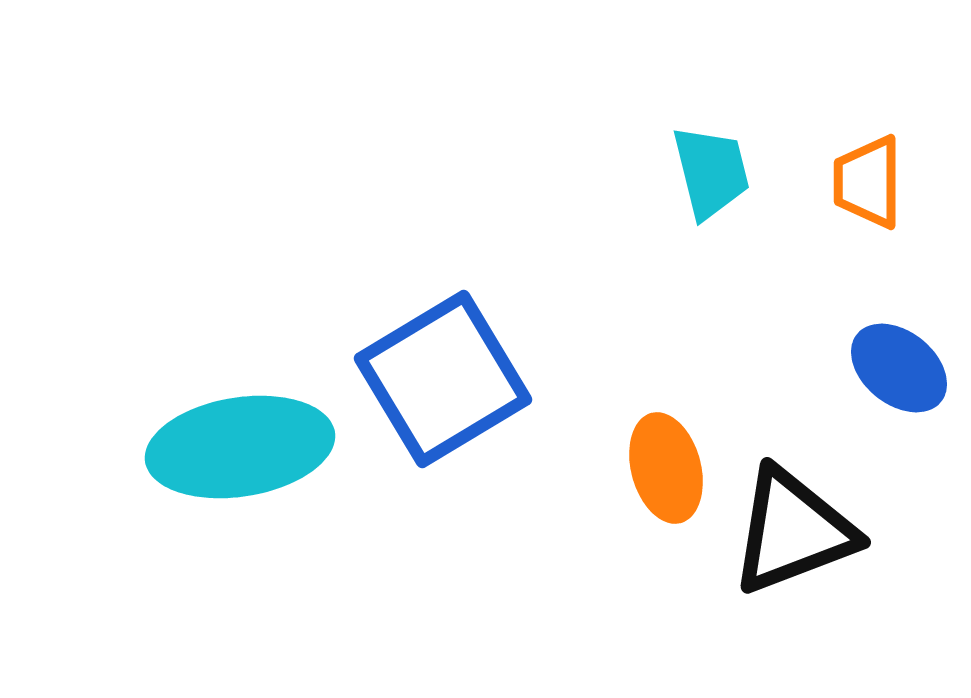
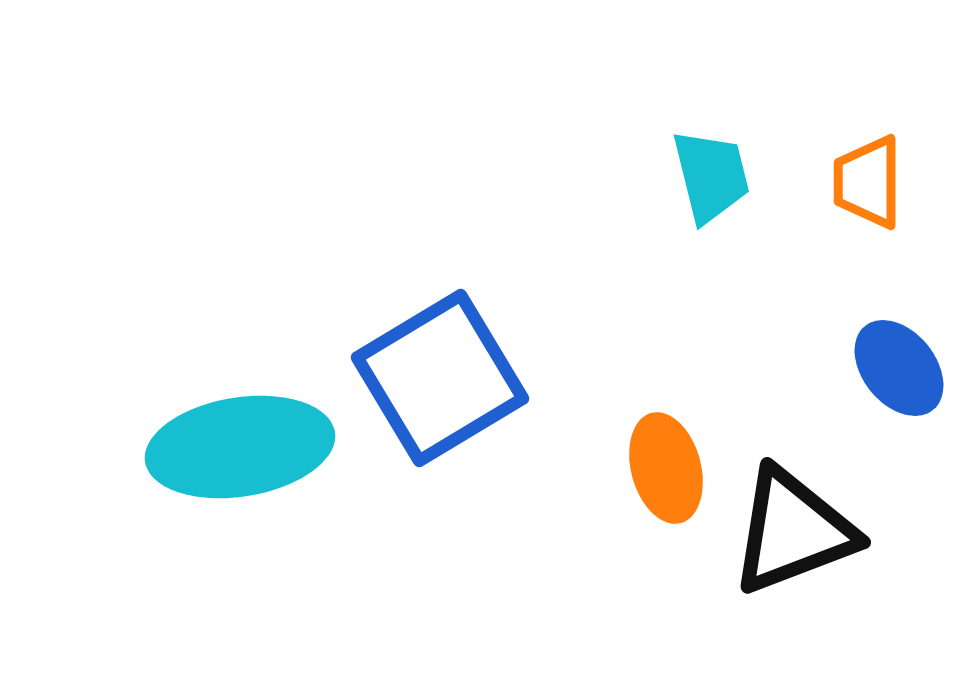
cyan trapezoid: moved 4 px down
blue ellipse: rotated 12 degrees clockwise
blue square: moved 3 px left, 1 px up
